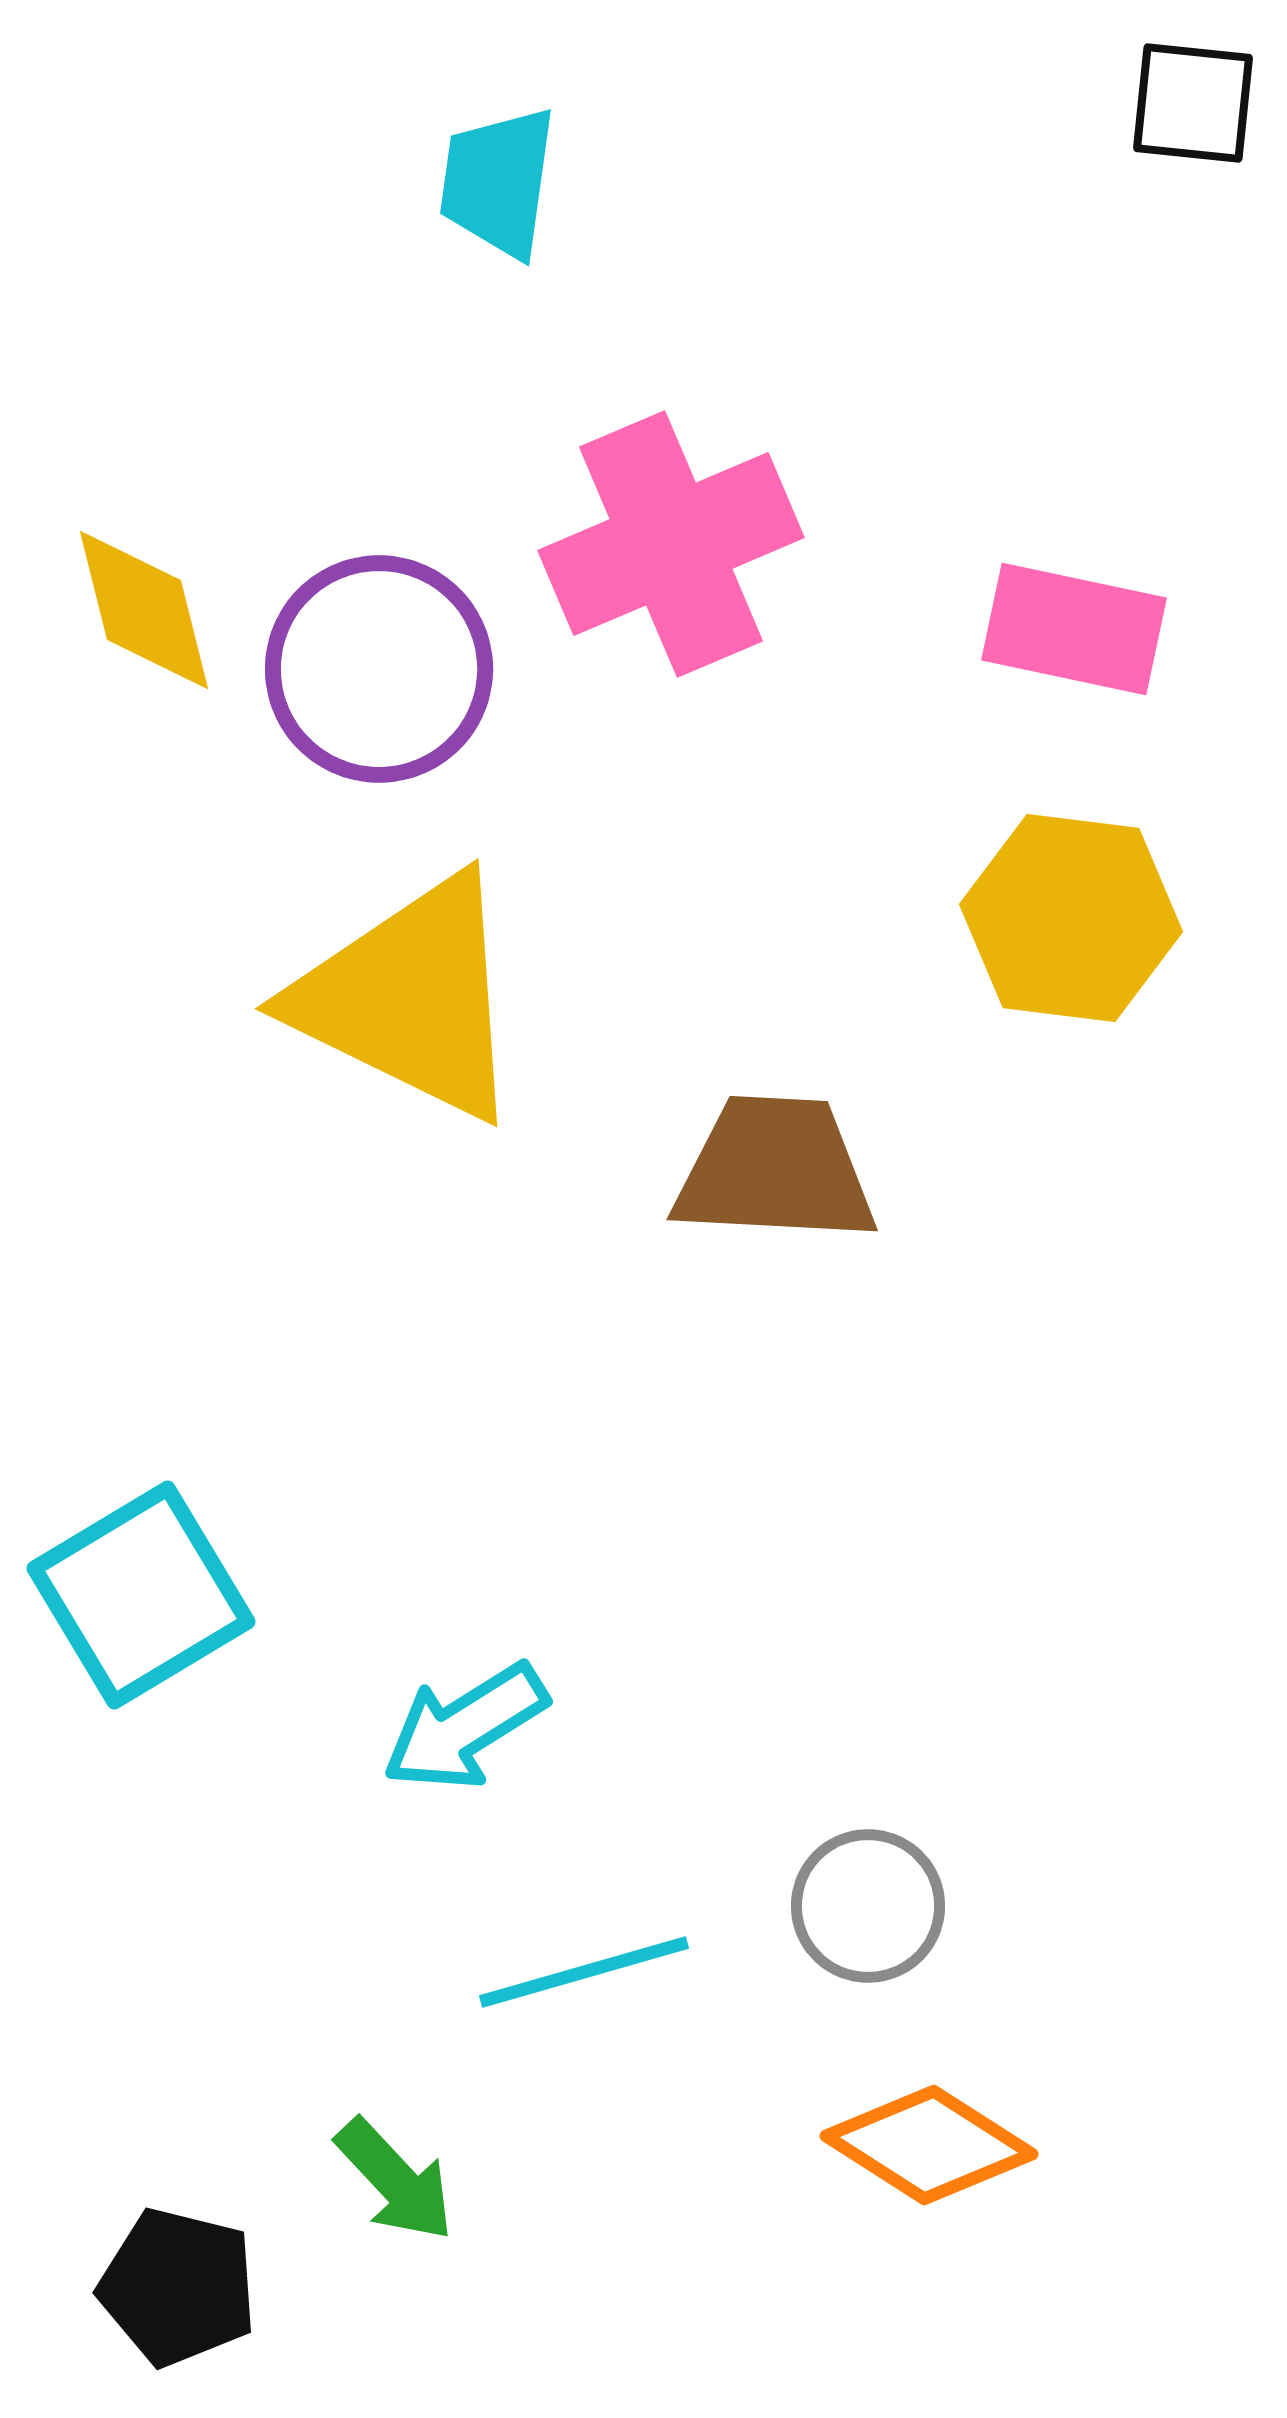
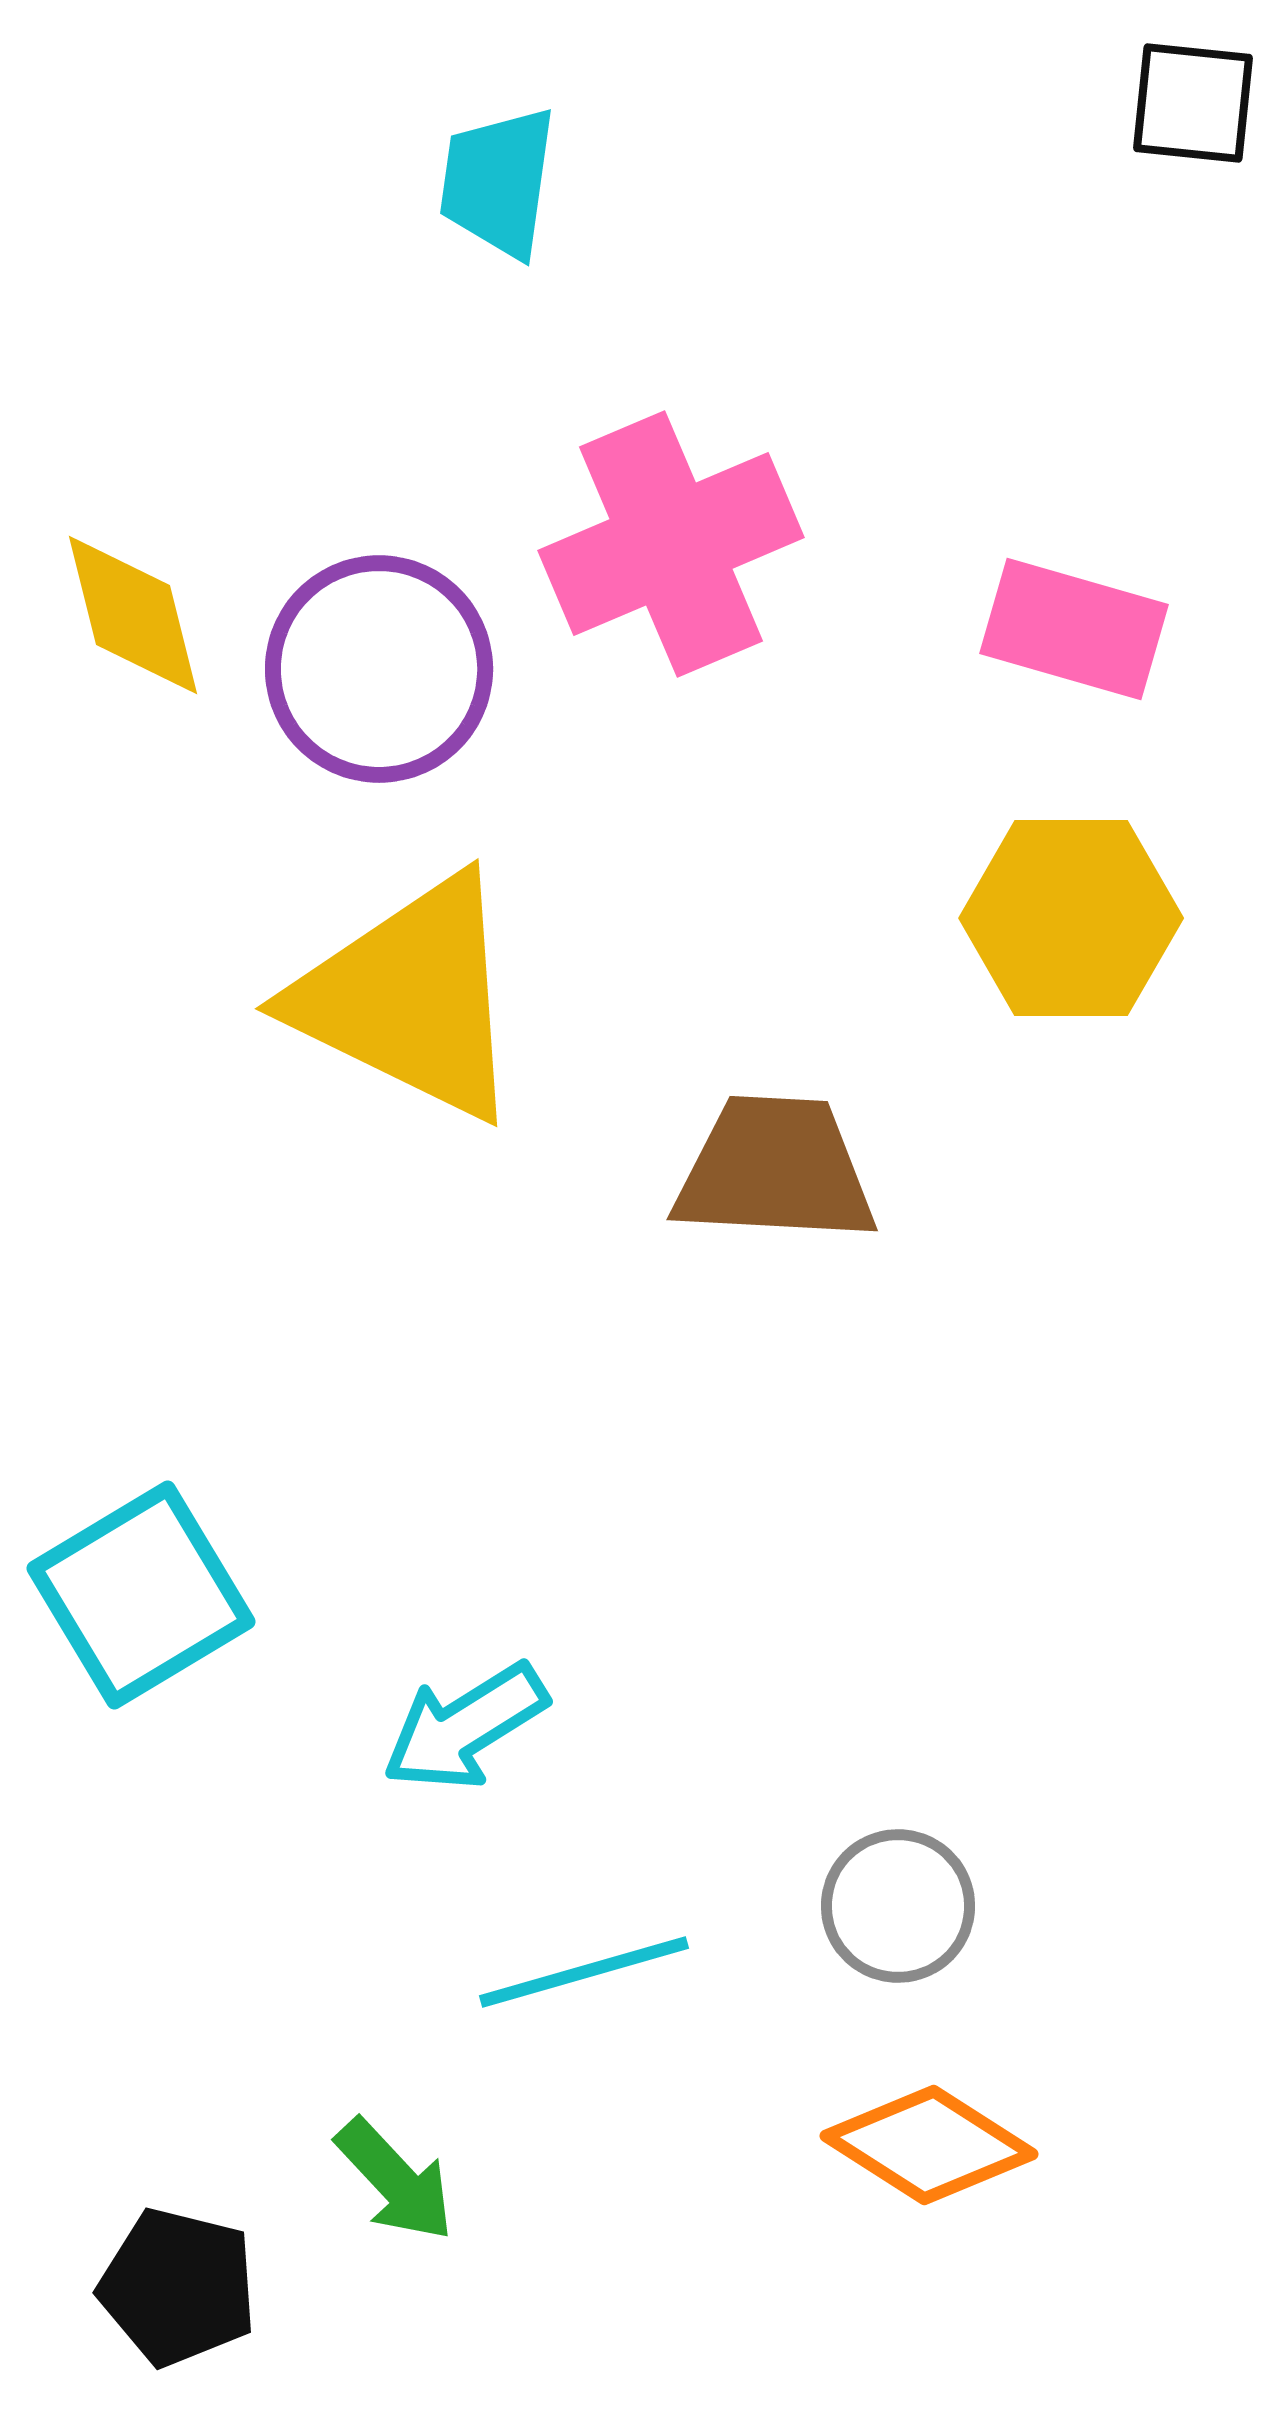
yellow diamond: moved 11 px left, 5 px down
pink rectangle: rotated 4 degrees clockwise
yellow hexagon: rotated 7 degrees counterclockwise
gray circle: moved 30 px right
